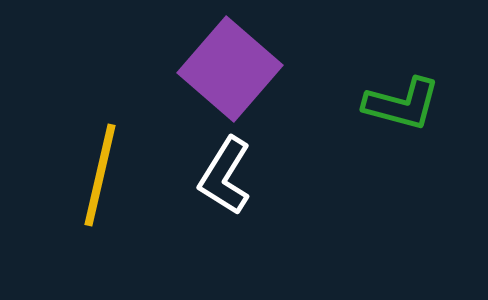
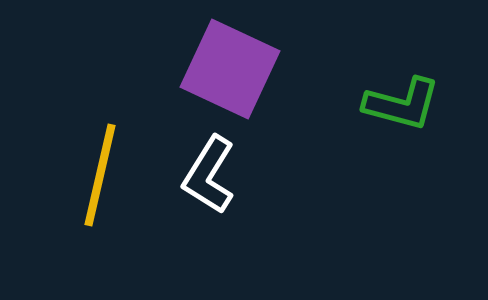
purple square: rotated 16 degrees counterclockwise
white L-shape: moved 16 px left, 1 px up
